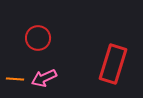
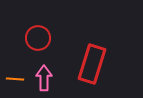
red rectangle: moved 21 px left
pink arrow: rotated 115 degrees clockwise
